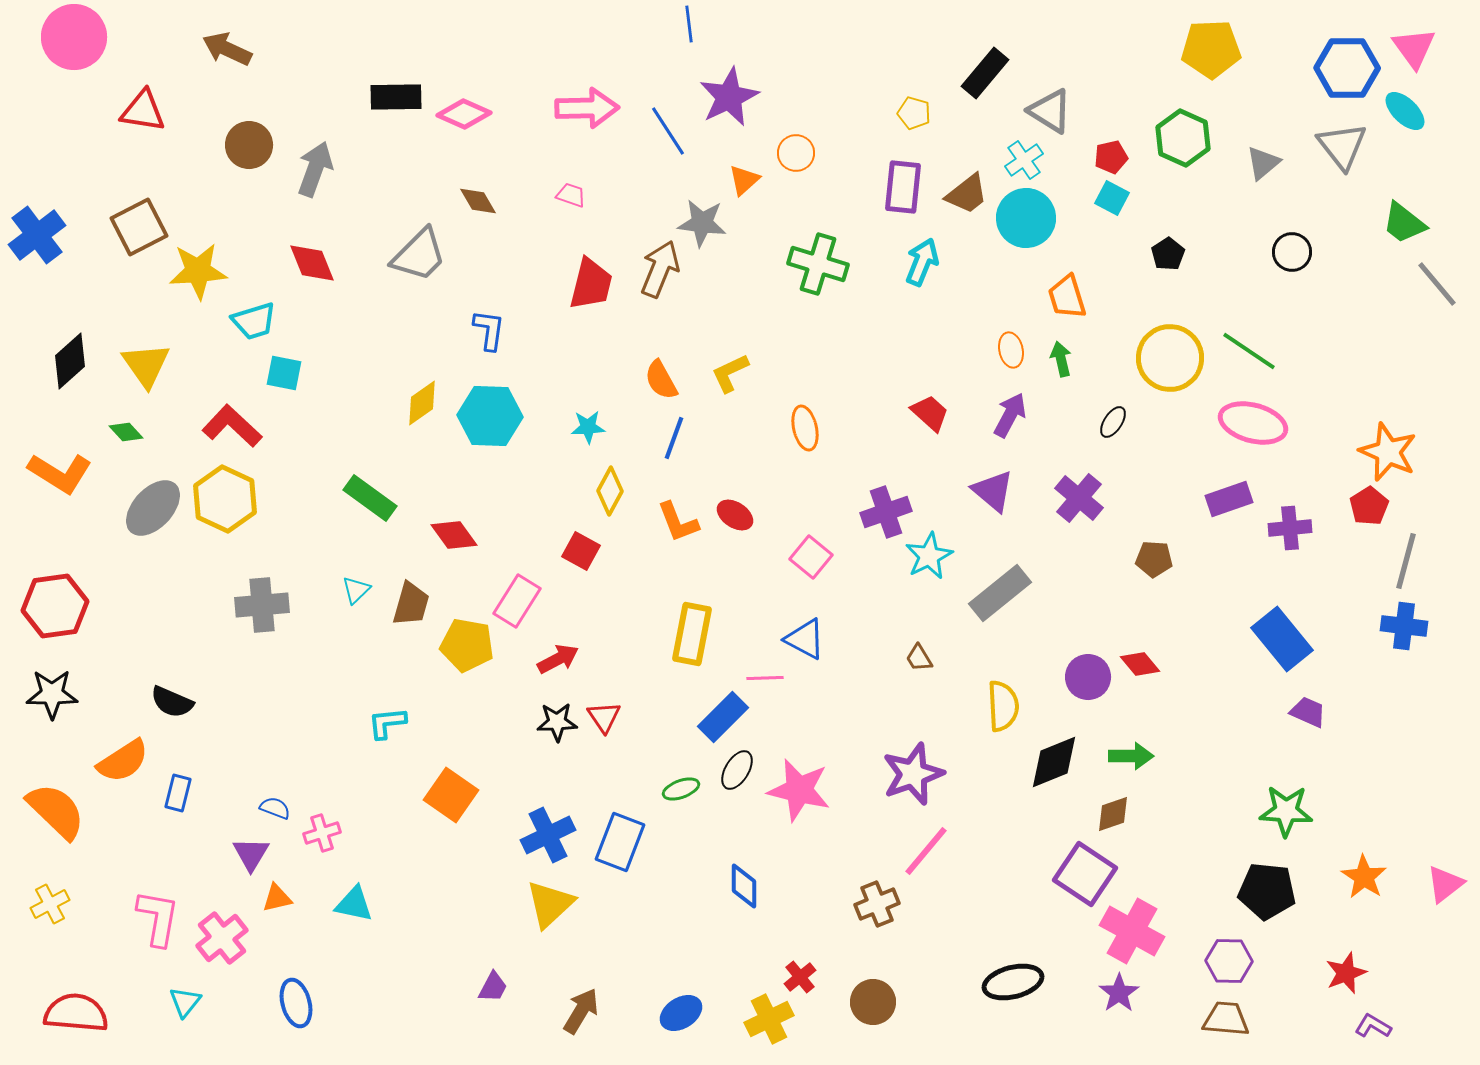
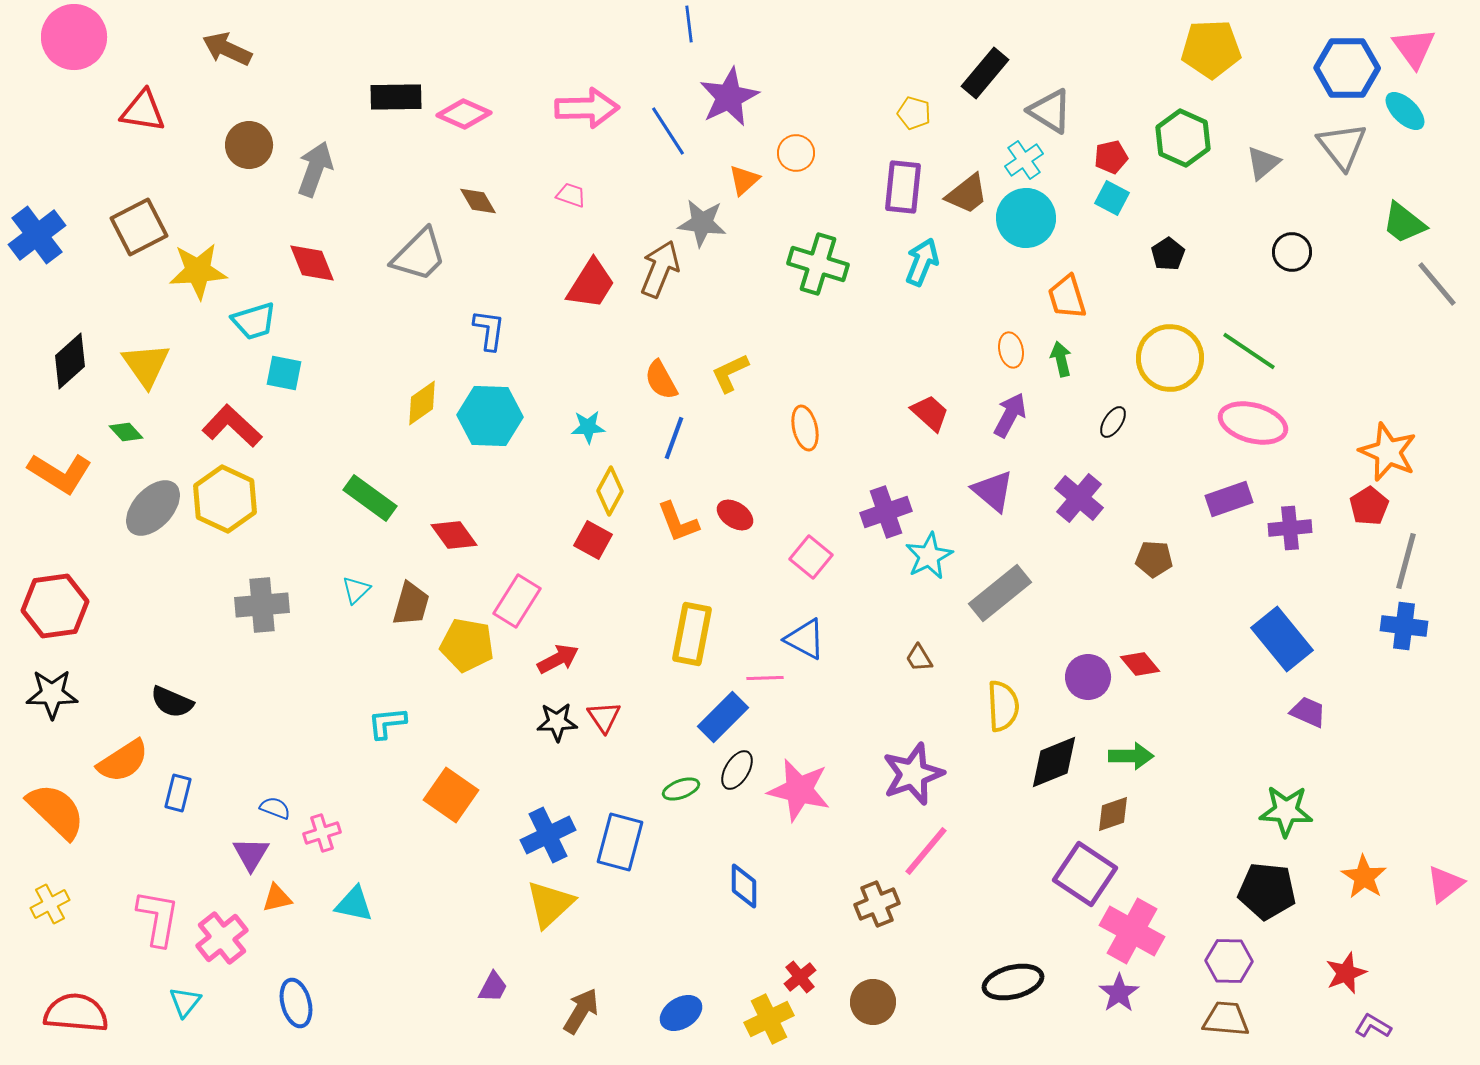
red trapezoid at (591, 284): rotated 18 degrees clockwise
red square at (581, 551): moved 12 px right, 11 px up
blue rectangle at (620, 842): rotated 6 degrees counterclockwise
